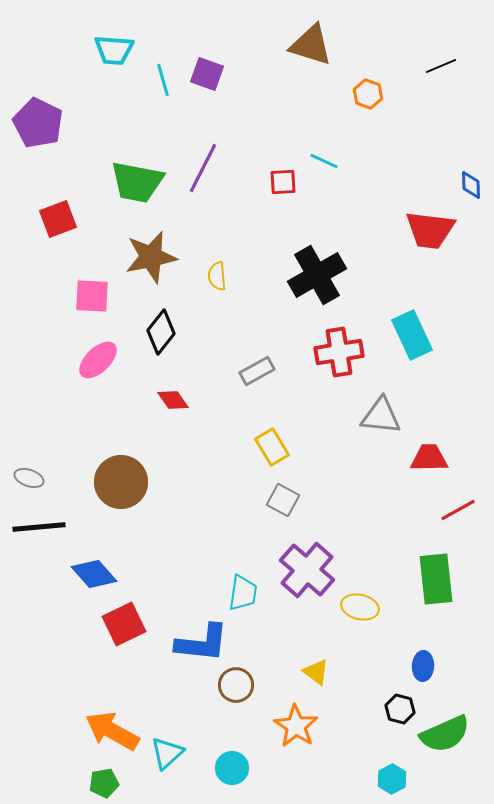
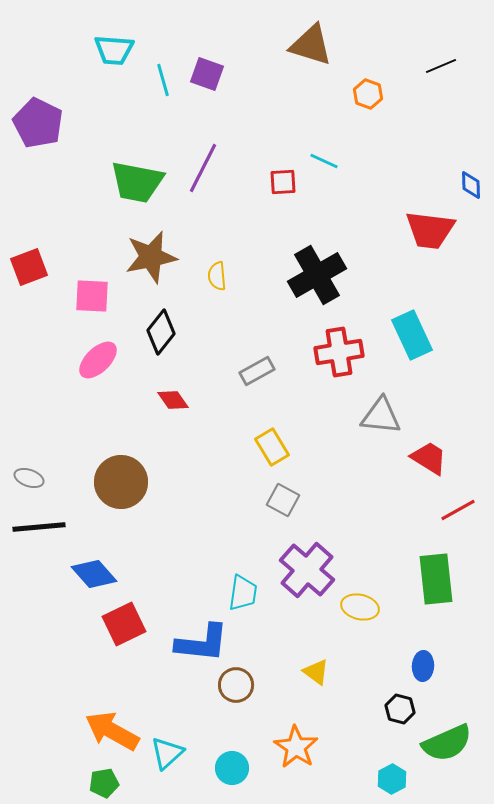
red square at (58, 219): moved 29 px left, 48 px down
red trapezoid at (429, 458): rotated 33 degrees clockwise
orange star at (296, 726): moved 21 px down
green semicircle at (445, 734): moved 2 px right, 9 px down
